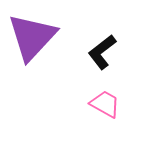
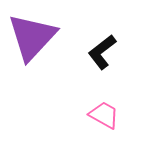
pink trapezoid: moved 1 px left, 11 px down
